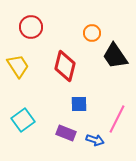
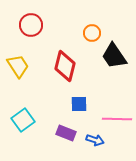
red circle: moved 2 px up
black trapezoid: moved 1 px left
pink line: rotated 64 degrees clockwise
